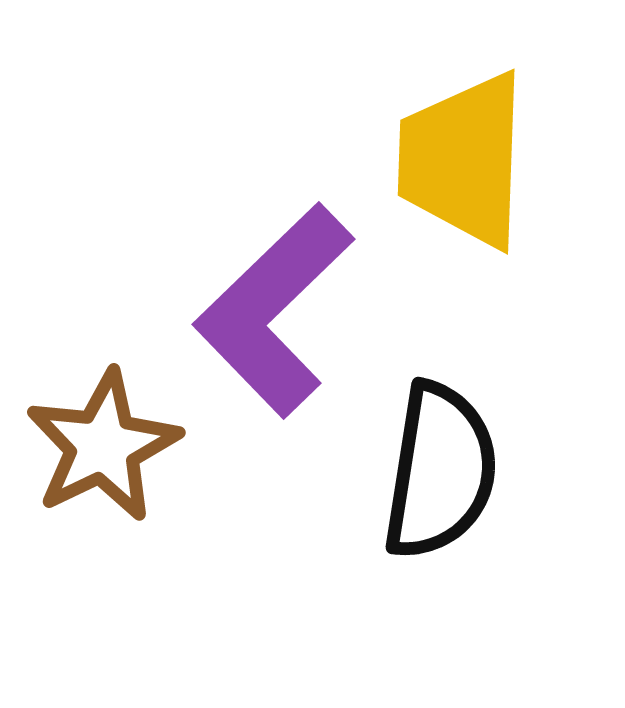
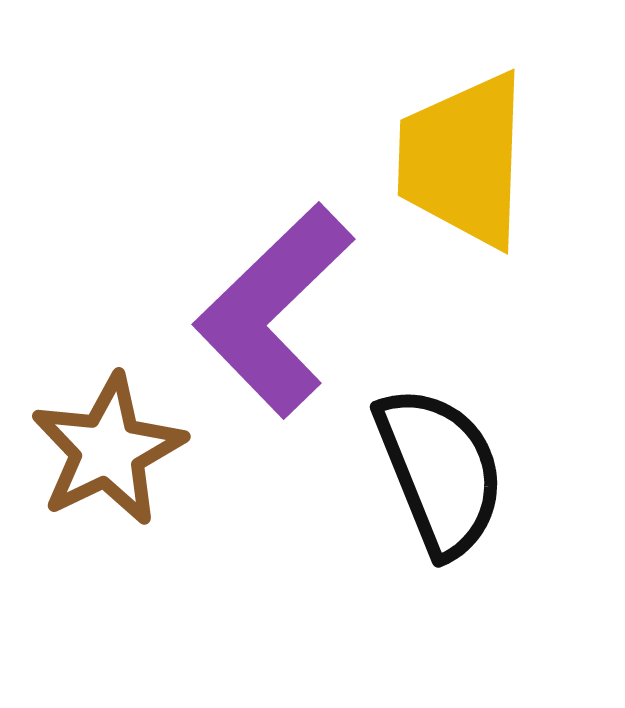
brown star: moved 5 px right, 4 px down
black semicircle: rotated 31 degrees counterclockwise
